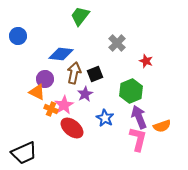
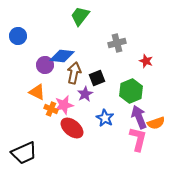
gray cross: rotated 30 degrees clockwise
blue diamond: moved 1 px right, 2 px down
black square: moved 2 px right, 4 px down
purple circle: moved 14 px up
pink star: rotated 18 degrees clockwise
orange semicircle: moved 6 px left, 3 px up
